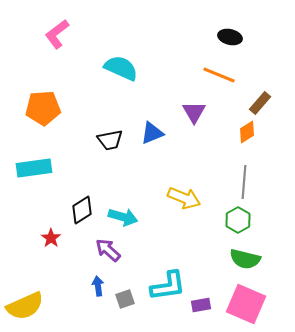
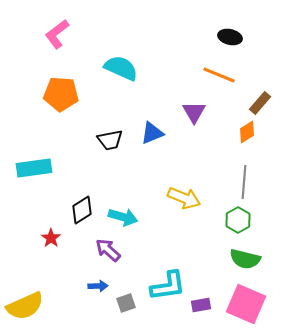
orange pentagon: moved 18 px right, 14 px up; rotated 8 degrees clockwise
blue arrow: rotated 96 degrees clockwise
gray square: moved 1 px right, 4 px down
